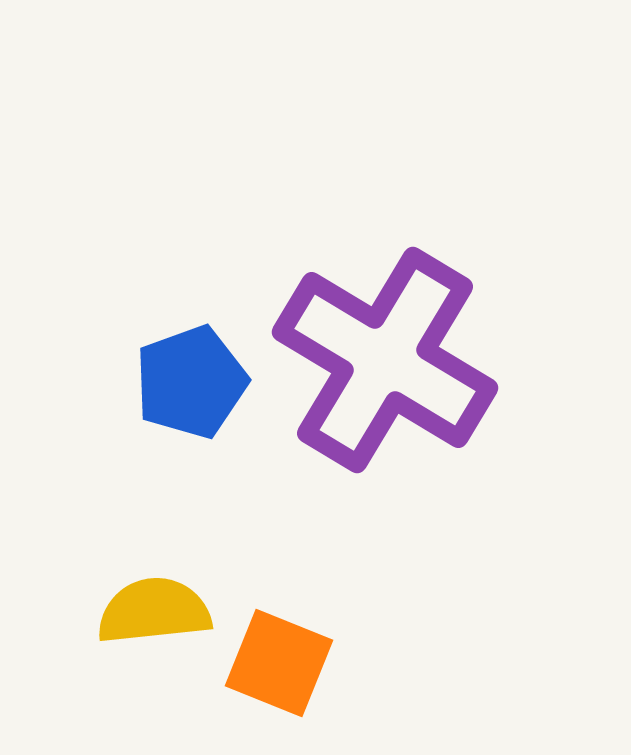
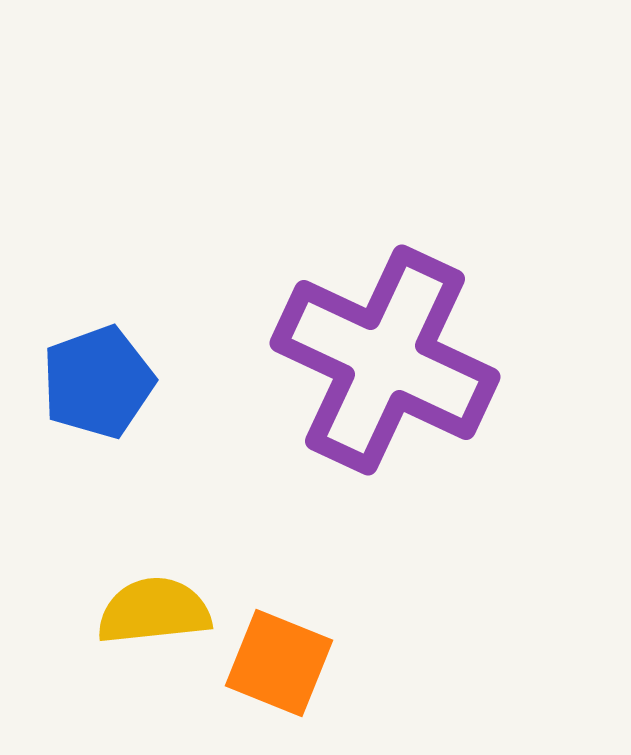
purple cross: rotated 6 degrees counterclockwise
blue pentagon: moved 93 px left
